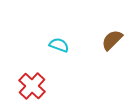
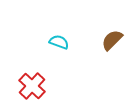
cyan semicircle: moved 3 px up
